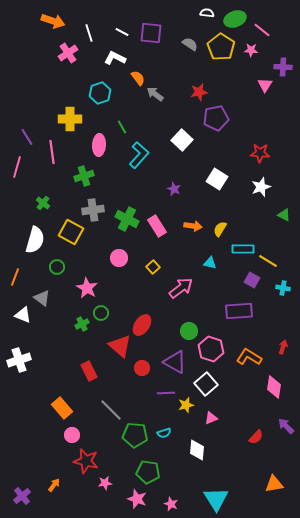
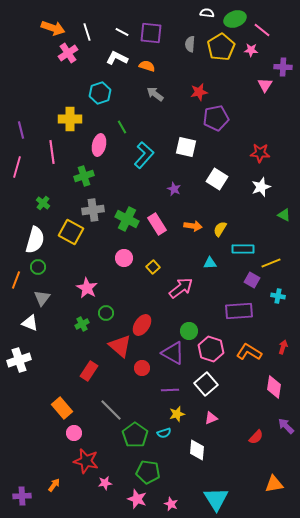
orange arrow at (53, 21): moved 7 px down
white line at (89, 33): moved 2 px left, 1 px up
gray semicircle at (190, 44): rotated 119 degrees counterclockwise
yellow pentagon at (221, 47): rotated 8 degrees clockwise
white L-shape at (115, 58): moved 2 px right
orange semicircle at (138, 78): moved 9 px right, 12 px up; rotated 35 degrees counterclockwise
purple line at (27, 137): moved 6 px left, 7 px up; rotated 18 degrees clockwise
white square at (182, 140): moved 4 px right, 7 px down; rotated 30 degrees counterclockwise
pink ellipse at (99, 145): rotated 10 degrees clockwise
cyan L-shape at (139, 155): moved 5 px right
pink rectangle at (157, 226): moved 2 px up
pink circle at (119, 258): moved 5 px right
yellow line at (268, 261): moved 3 px right, 2 px down; rotated 54 degrees counterclockwise
cyan triangle at (210, 263): rotated 16 degrees counterclockwise
green circle at (57, 267): moved 19 px left
orange line at (15, 277): moved 1 px right, 3 px down
cyan cross at (283, 288): moved 5 px left, 8 px down
gray triangle at (42, 298): rotated 30 degrees clockwise
green circle at (101, 313): moved 5 px right
white triangle at (23, 315): moved 7 px right, 8 px down
orange L-shape at (249, 357): moved 5 px up
purple triangle at (175, 362): moved 2 px left, 9 px up
red rectangle at (89, 371): rotated 60 degrees clockwise
purple line at (166, 393): moved 4 px right, 3 px up
yellow star at (186, 405): moved 9 px left, 9 px down
pink circle at (72, 435): moved 2 px right, 2 px up
green pentagon at (135, 435): rotated 30 degrees clockwise
purple cross at (22, 496): rotated 36 degrees clockwise
